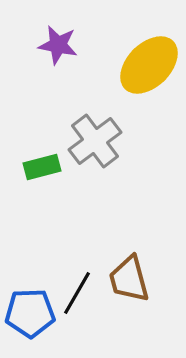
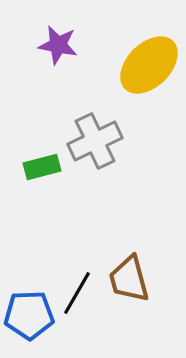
gray cross: rotated 12 degrees clockwise
blue pentagon: moved 1 px left, 2 px down
